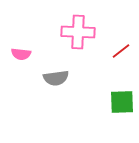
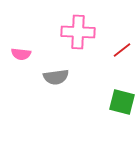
red line: moved 1 px right, 1 px up
gray semicircle: moved 1 px up
green square: rotated 16 degrees clockwise
